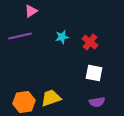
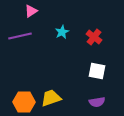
cyan star: moved 5 px up; rotated 16 degrees counterclockwise
red cross: moved 4 px right, 5 px up
white square: moved 3 px right, 2 px up
orange hexagon: rotated 10 degrees clockwise
